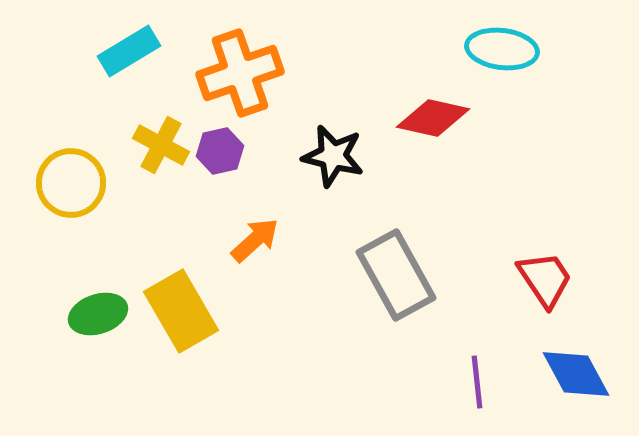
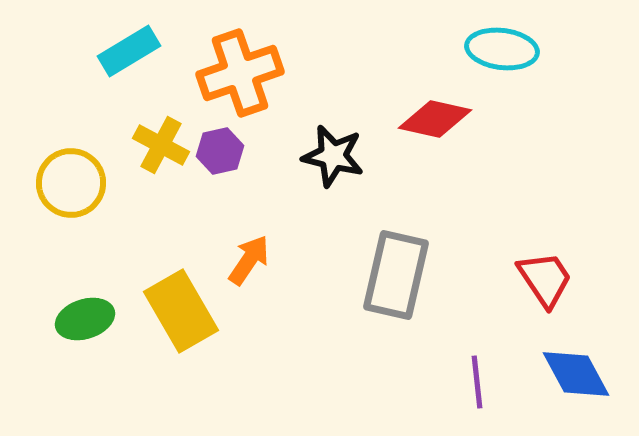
red diamond: moved 2 px right, 1 px down
orange arrow: moved 6 px left, 20 px down; rotated 14 degrees counterclockwise
gray rectangle: rotated 42 degrees clockwise
green ellipse: moved 13 px left, 5 px down
